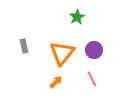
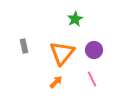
green star: moved 2 px left, 2 px down
